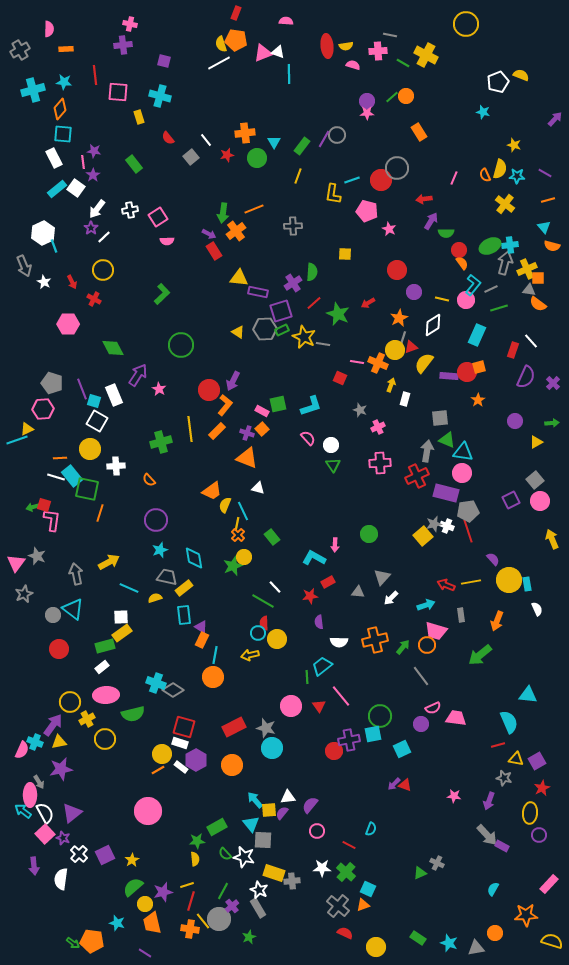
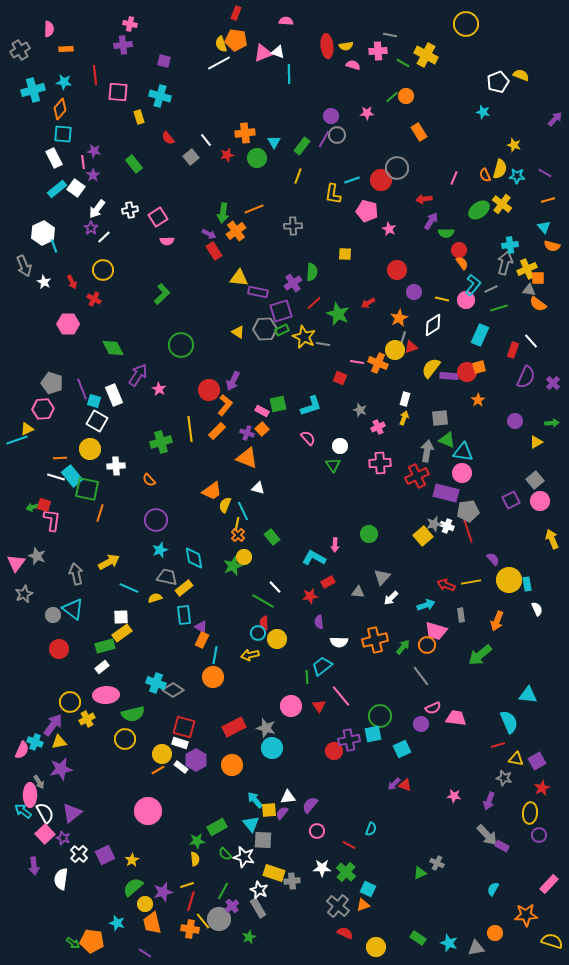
purple circle at (367, 101): moved 36 px left, 15 px down
yellow cross at (505, 204): moved 3 px left
green ellipse at (490, 246): moved 11 px left, 36 px up; rotated 10 degrees counterclockwise
cyan rectangle at (477, 335): moved 3 px right
yellow semicircle at (424, 363): moved 7 px right, 5 px down
yellow arrow at (391, 385): moved 13 px right, 33 px down
white circle at (331, 445): moved 9 px right, 1 px down
yellow circle at (105, 739): moved 20 px right
